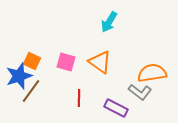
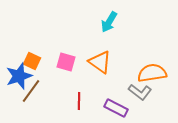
red line: moved 3 px down
